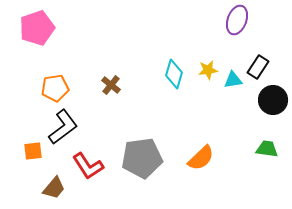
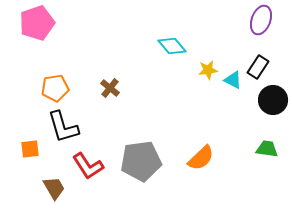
purple ellipse: moved 24 px right
pink pentagon: moved 5 px up
cyan diamond: moved 2 px left, 28 px up; rotated 56 degrees counterclockwise
cyan triangle: rotated 36 degrees clockwise
brown cross: moved 1 px left, 3 px down
black L-shape: rotated 111 degrees clockwise
orange square: moved 3 px left, 2 px up
gray pentagon: moved 1 px left, 3 px down
brown trapezoid: rotated 70 degrees counterclockwise
